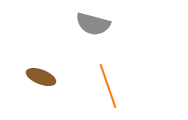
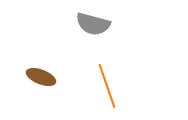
orange line: moved 1 px left
